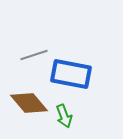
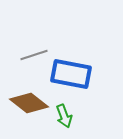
brown diamond: rotated 12 degrees counterclockwise
